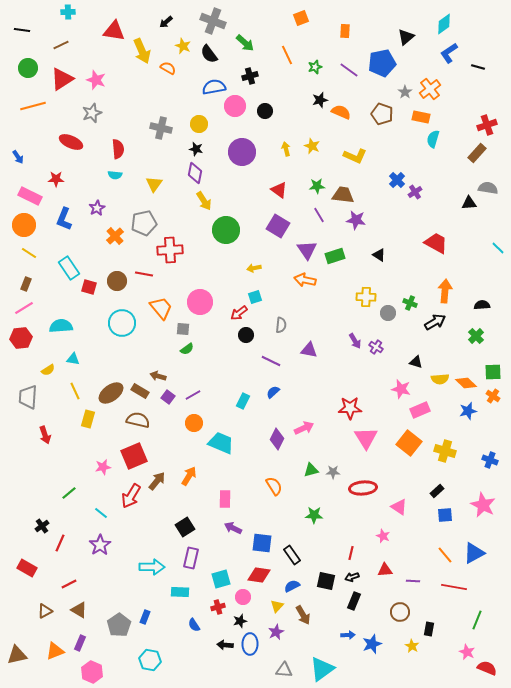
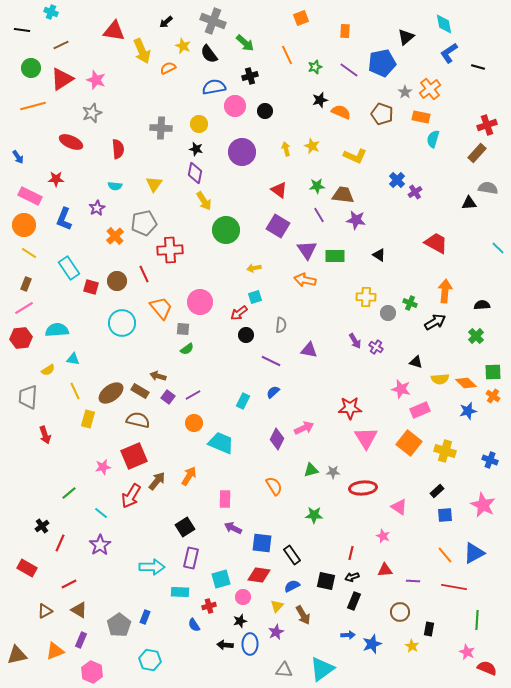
cyan cross at (68, 12): moved 17 px left; rotated 24 degrees clockwise
cyan diamond at (444, 24): rotated 65 degrees counterclockwise
green circle at (28, 68): moved 3 px right
orange semicircle at (168, 68): rotated 56 degrees counterclockwise
gray cross at (161, 128): rotated 10 degrees counterclockwise
cyan semicircle at (115, 175): moved 11 px down
green rectangle at (335, 256): rotated 18 degrees clockwise
red line at (144, 274): rotated 54 degrees clockwise
red square at (89, 287): moved 2 px right
cyan semicircle at (61, 326): moved 4 px left, 4 px down
red cross at (218, 607): moved 9 px left, 1 px up
green line at (477, 620): rotated 18 degrees counterclockwise
purple rectangle at (80, 643): moved 1 px right, 3 px up
